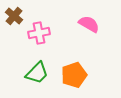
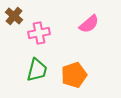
pink semicircle: rotated 110 degrees clockwise
green trapezoid: moved 3 px up; rotated 30 degrees counterclockwise
